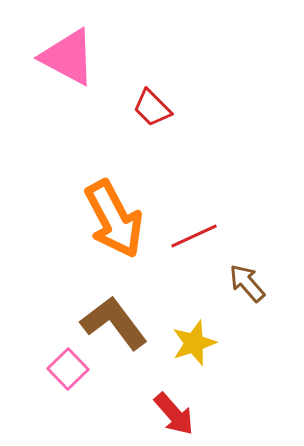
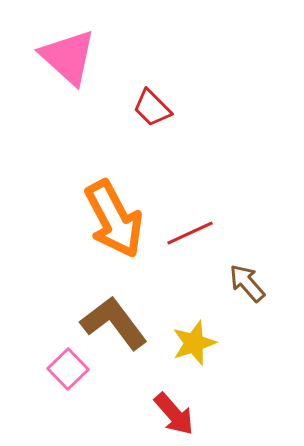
pink triangle: rotated 14 degrees clockwise
red line: moved 4 px left, 3 px up
